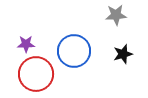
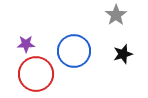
gray star: rotated 30 degrees counterclockwise
